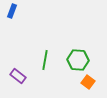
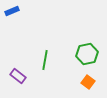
blue rectangle: rotated 48 degrees clockwise
green hexagon: moved 9 px right, 6 px up; rotated 15 degrees counterclockwise
